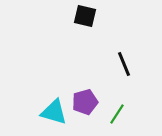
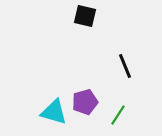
black line: moved 1 px right, 2 px down
green line: moved 1 px right, 1 px down
